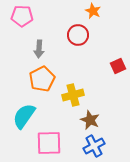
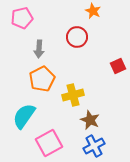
pink pentagon: moved 2 px down; rotated 15 degrees counterclockwise
red circle: moved 1 px left, 2 px down
pink square: rotated 28 degrees counterclockwise
